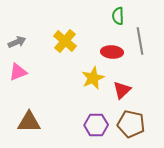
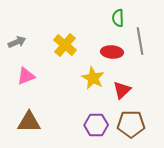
green semicircle: moved 2 px down
yellow cross: moved 4 px down
pink triangle: moved 8 px right, 4 px down
yellow star: rotated 20 degrees counterclockwise
brown pentagon: rotated 12 degrees counterclockwise
